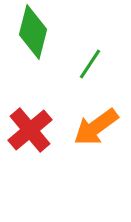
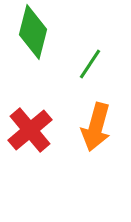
orange arrow: rotated 39 degrees counterclockwise
